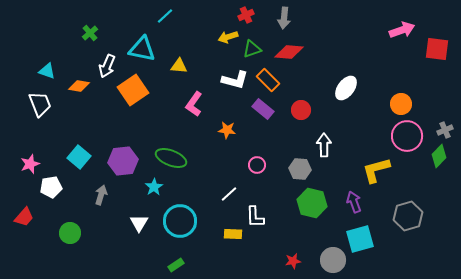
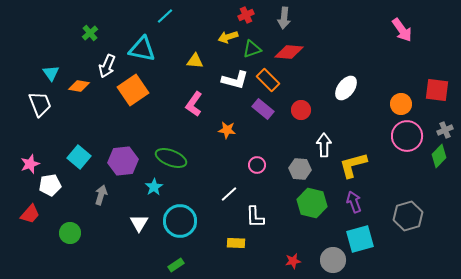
pink arrow at (402, 30): rotated 75 degrees clockwise
red square at (437, 49): moved 41 px down
yellow triangle at (179, 66): moved 16 px right, 5 px up
cyan triangle at (47, 71): moved 4 px right, 2 px down; rotated 36 degrees clockwise
yellow L-shape at (376, 170): moved 23 px left, 5 px up
white pentagon at (51, 187): moved 1 px left, 2 px up
red trapezoid at (24, 217): moved 6 px right, 3 px up
yellow rectangle at (233, 234): moved 3 px right, 9 px down
